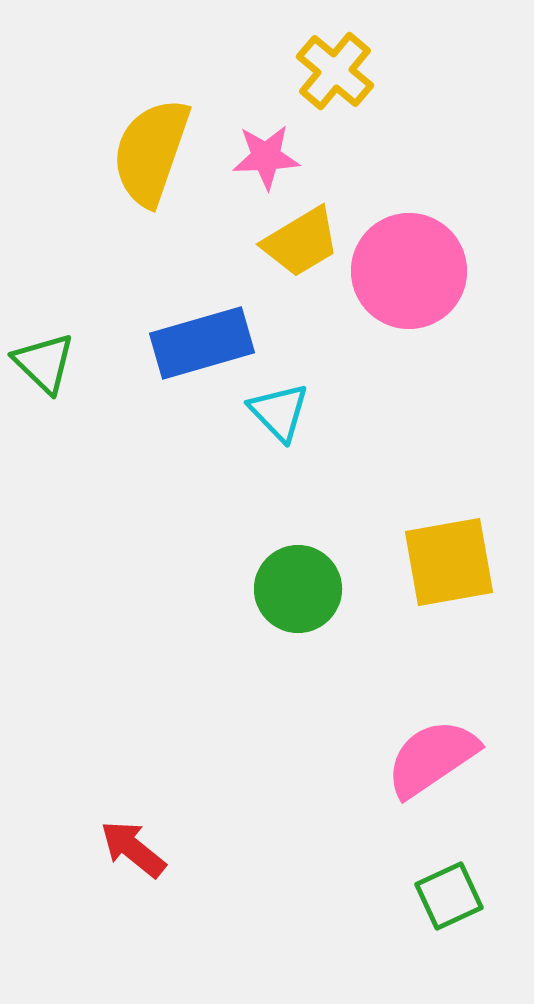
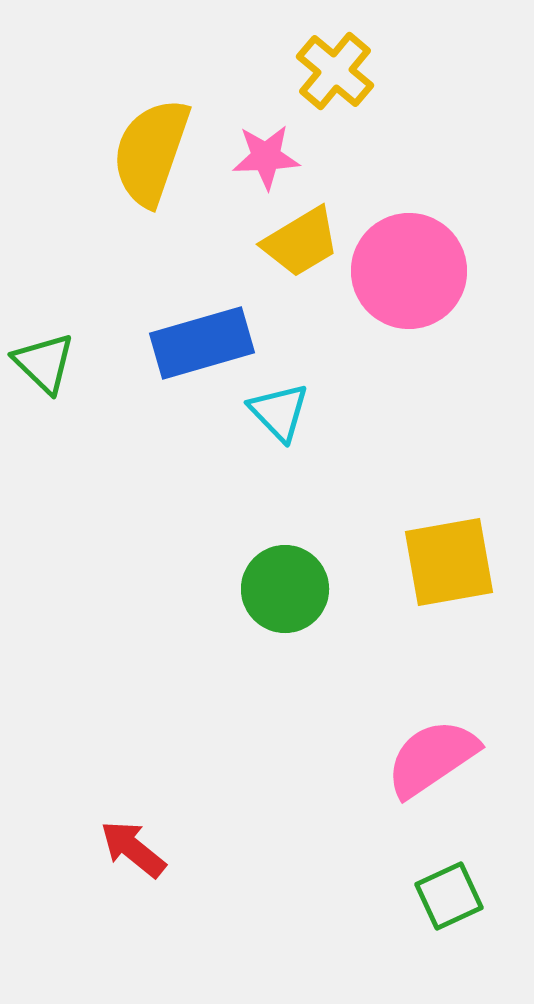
green circle: moved 13 px left
